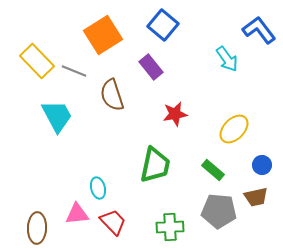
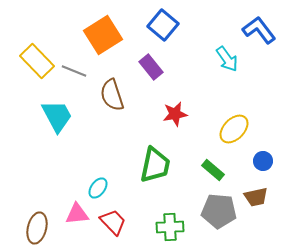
blue circle: moved 1 px right, 4 px up
cyan ellipse: rotated 50 degrees clockwise
brown ellipse: rotated 12 degrees clockwise
